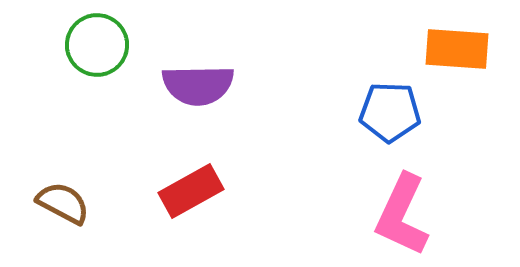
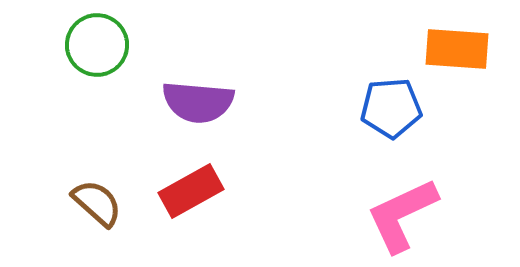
purple semicircle: moved 17 px down; rotated 6 degrees clockwise
blue pentagon: moved 1 px right, 4 px up; rotated 6 degrees counterclockwise
brown semicircle: moved 34 px right; rotated 14 degrees clockwise
pink L-shape: rotated 40 degrees clockwise
